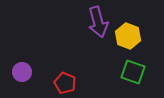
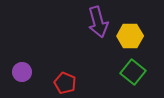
yellow hexagon: moved 2 px right; rotated 20 degrees counterclockwise
green square: rotated 20 degrees clockwise
